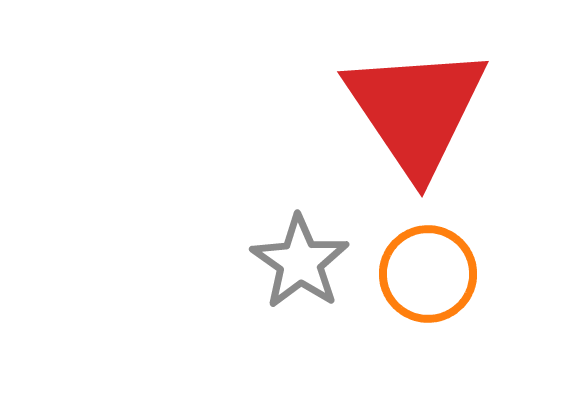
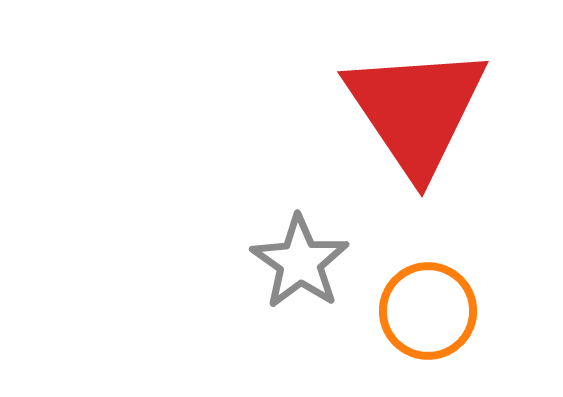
orange circle: moved 37 px down
